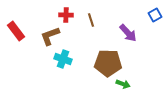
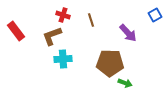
red cross: moved 3 px left; rotated 16 degrees clockwise
brown L-shape: moved 2 px right
cyan cross: rotated 24 degrees counterclockwise
brown pentagon: moved 2 px right
green arrow: moved 2 px right, 1 px up
